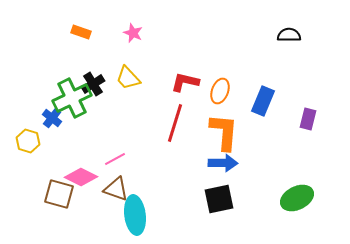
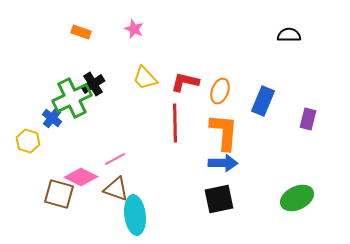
pink star: moved 1 px right, 4 px up
yellow trapezoid: moved 17 px right
red line: rotated 18 degrees counterclockwise
